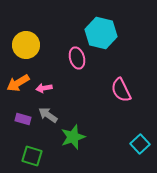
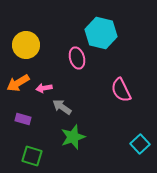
gray arrow: moved 14 px right, 8 px up
